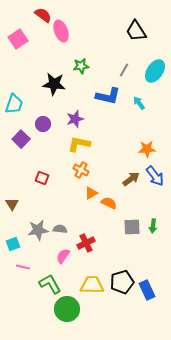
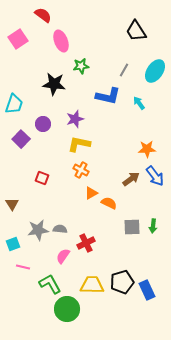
pink ellipse: moved 10 px down
